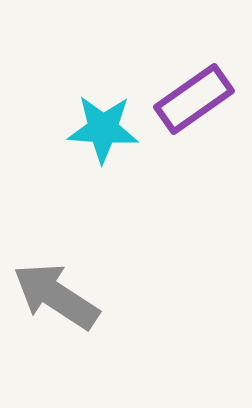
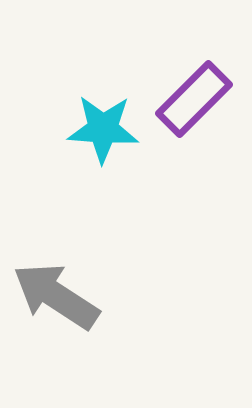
purple rectangle: rotated 10 degrees counterclockwise
